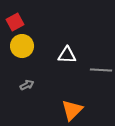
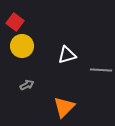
red square: rotated 24 degrees counterclockwise
white triangle: rotated 18 degrees counterclockwise
orange triangle: moved 8 px left, 3 px up
